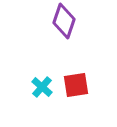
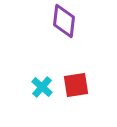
purple diamond: rotated 12 degrees counterclockwise
